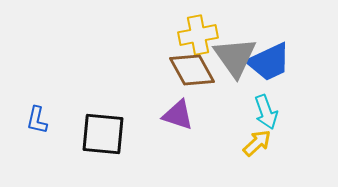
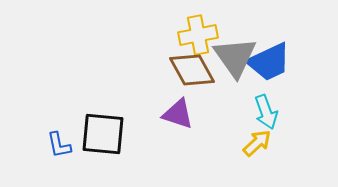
purple triangle: moved 1 px up
blue L-shape: moved 22 px right, 25 px down; rotated 24 degrees counterclockwise
